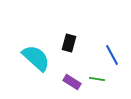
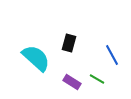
green line: rotated 21 degrees clockwise
